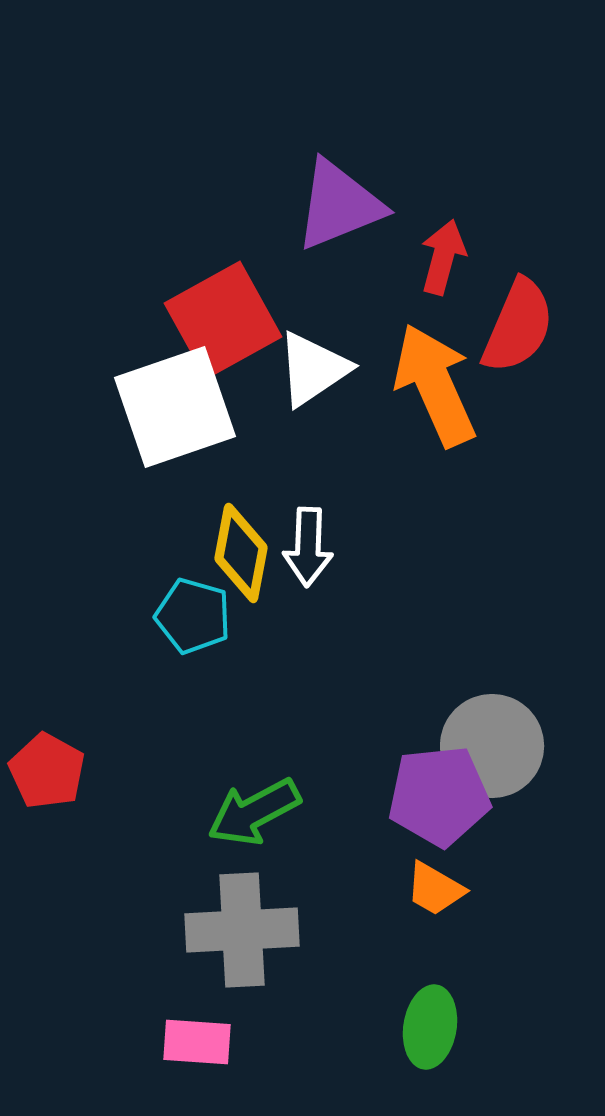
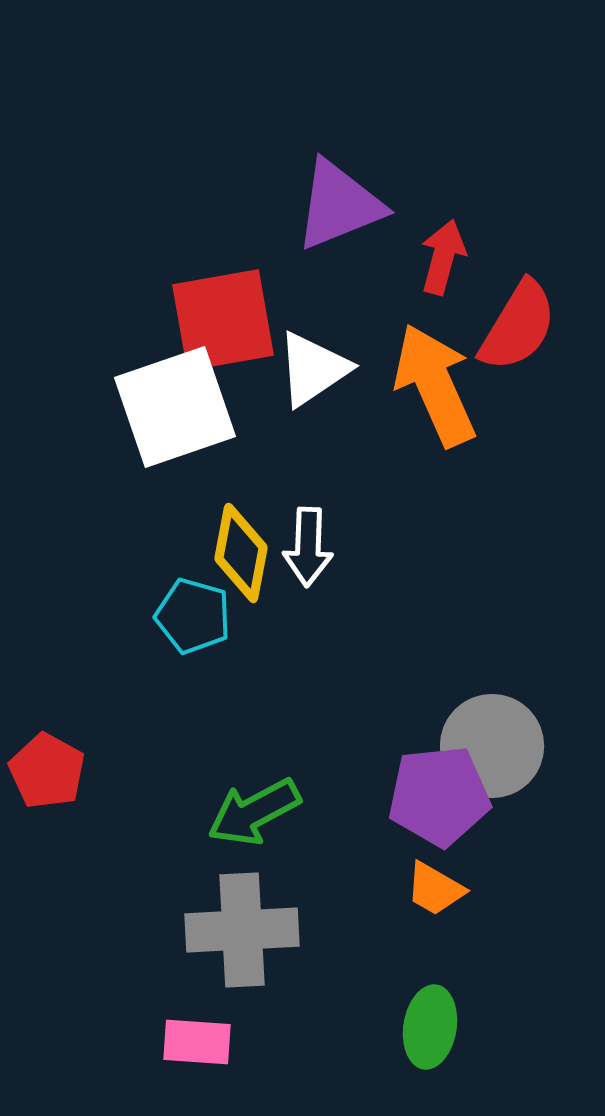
red square: rotated 19 degrees clockwise
red semicircle: rotated 8 degrees clockwise
